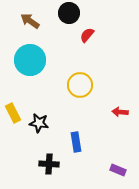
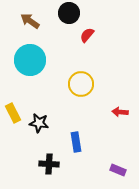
yellow circle: moved 1 px right, 1 px up
